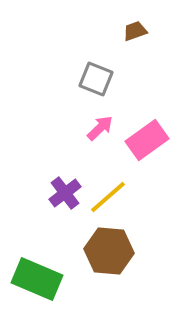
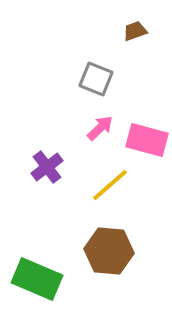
pink rectangle: rotated 51 degrees clockwise
purple cross: moved 18 px left, 26 px up
yellow line: moved 2 px right, 12 px up
